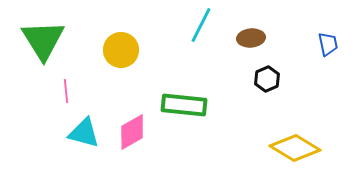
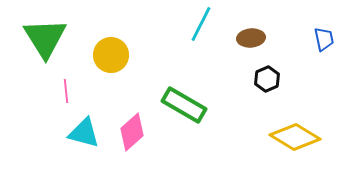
cyan line: moved 1 px up
green triangle: moved 2 px right, 2 px up
blue trapezoid: moved 4 px left, 5 px up
yellow circle: moved 10 px left, 5 px down
green rectangle: rotated 24 degrees clockwise
pink diamond: rotated 12 degrees counterclockwise
yellow diamond: moved 11 px up
